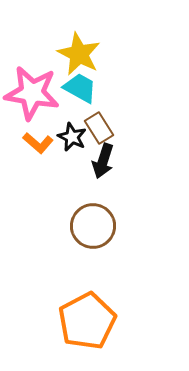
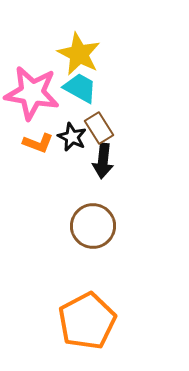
orange L-shape: rotated 20 degrees counterclockwise
black arrow: rotated 12 degrees counterclockwise
